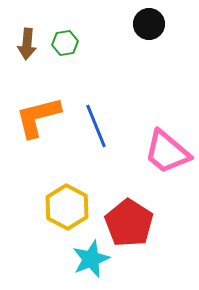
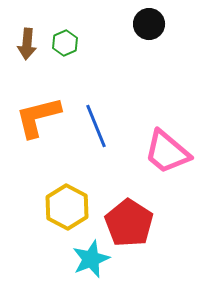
green hexagon: rotated 15 degrees counterclockwise
